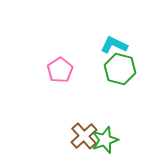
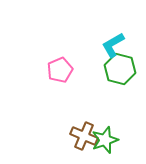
cyan L-shape: moved 1 px left; rotated 56 degrees counterclockwise
pink pentagon: rotated 10 degrees clockwise
brown cross: rotated 24 degrees counterclockwise
